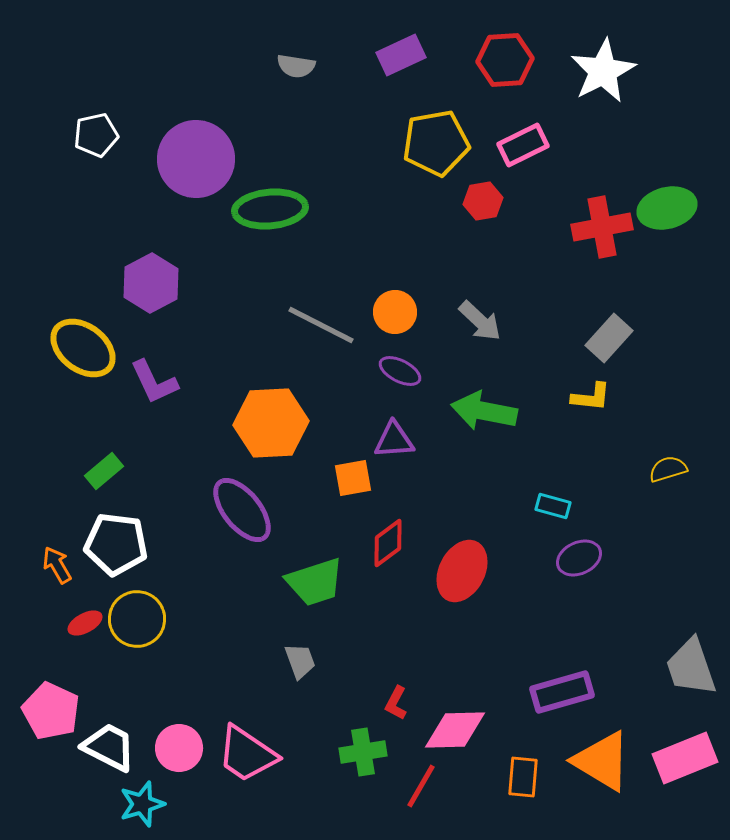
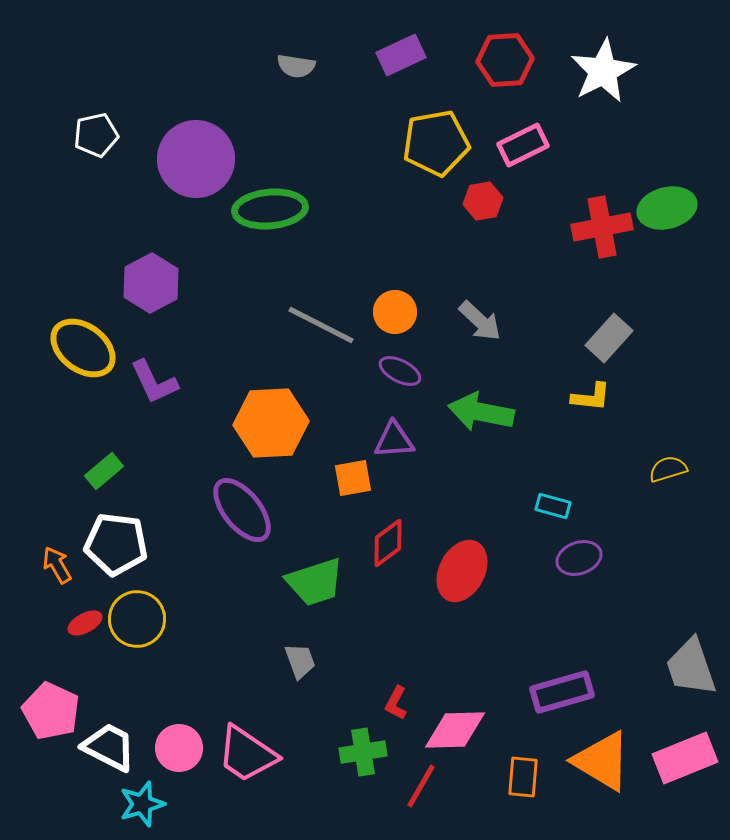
green arrow at (484, 411): moved 3 px left, 1 px down
purple ellipse at (579, 558): rotated 6 degrees clockwise
